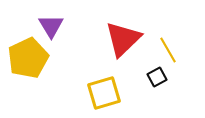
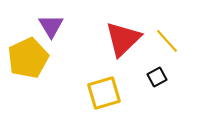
yellow line: moved 1 px left, 9 px up; rotated 12 degrees counterclockwise
